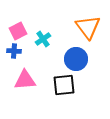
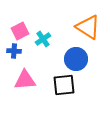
orange triangle: rotated 20 degrees counterclockwise
pink square: moved 2 px right
